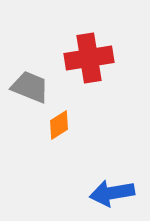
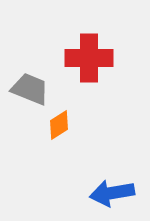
red cross: rotated 9 degrees clockwise
gray trapezoid: moved 2 px down
